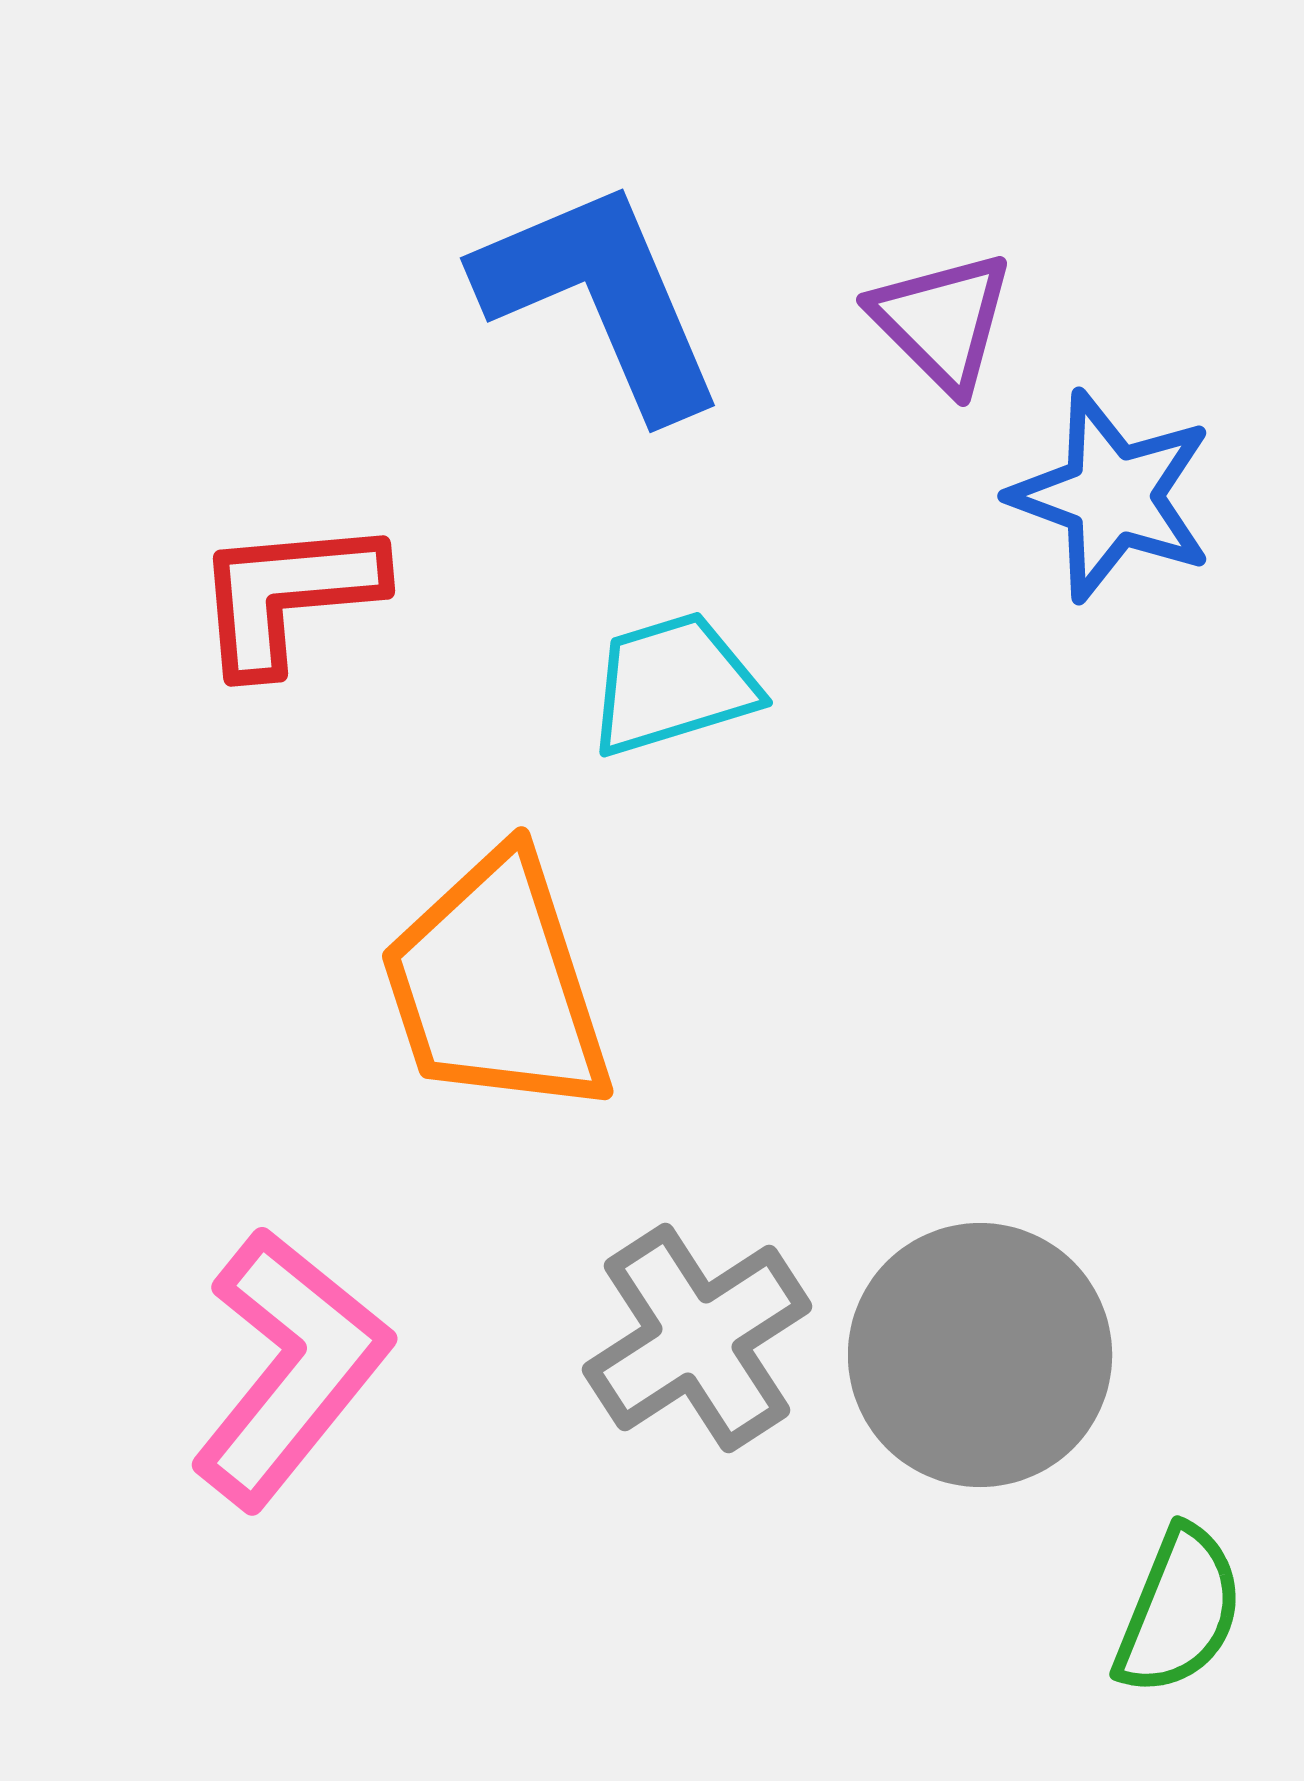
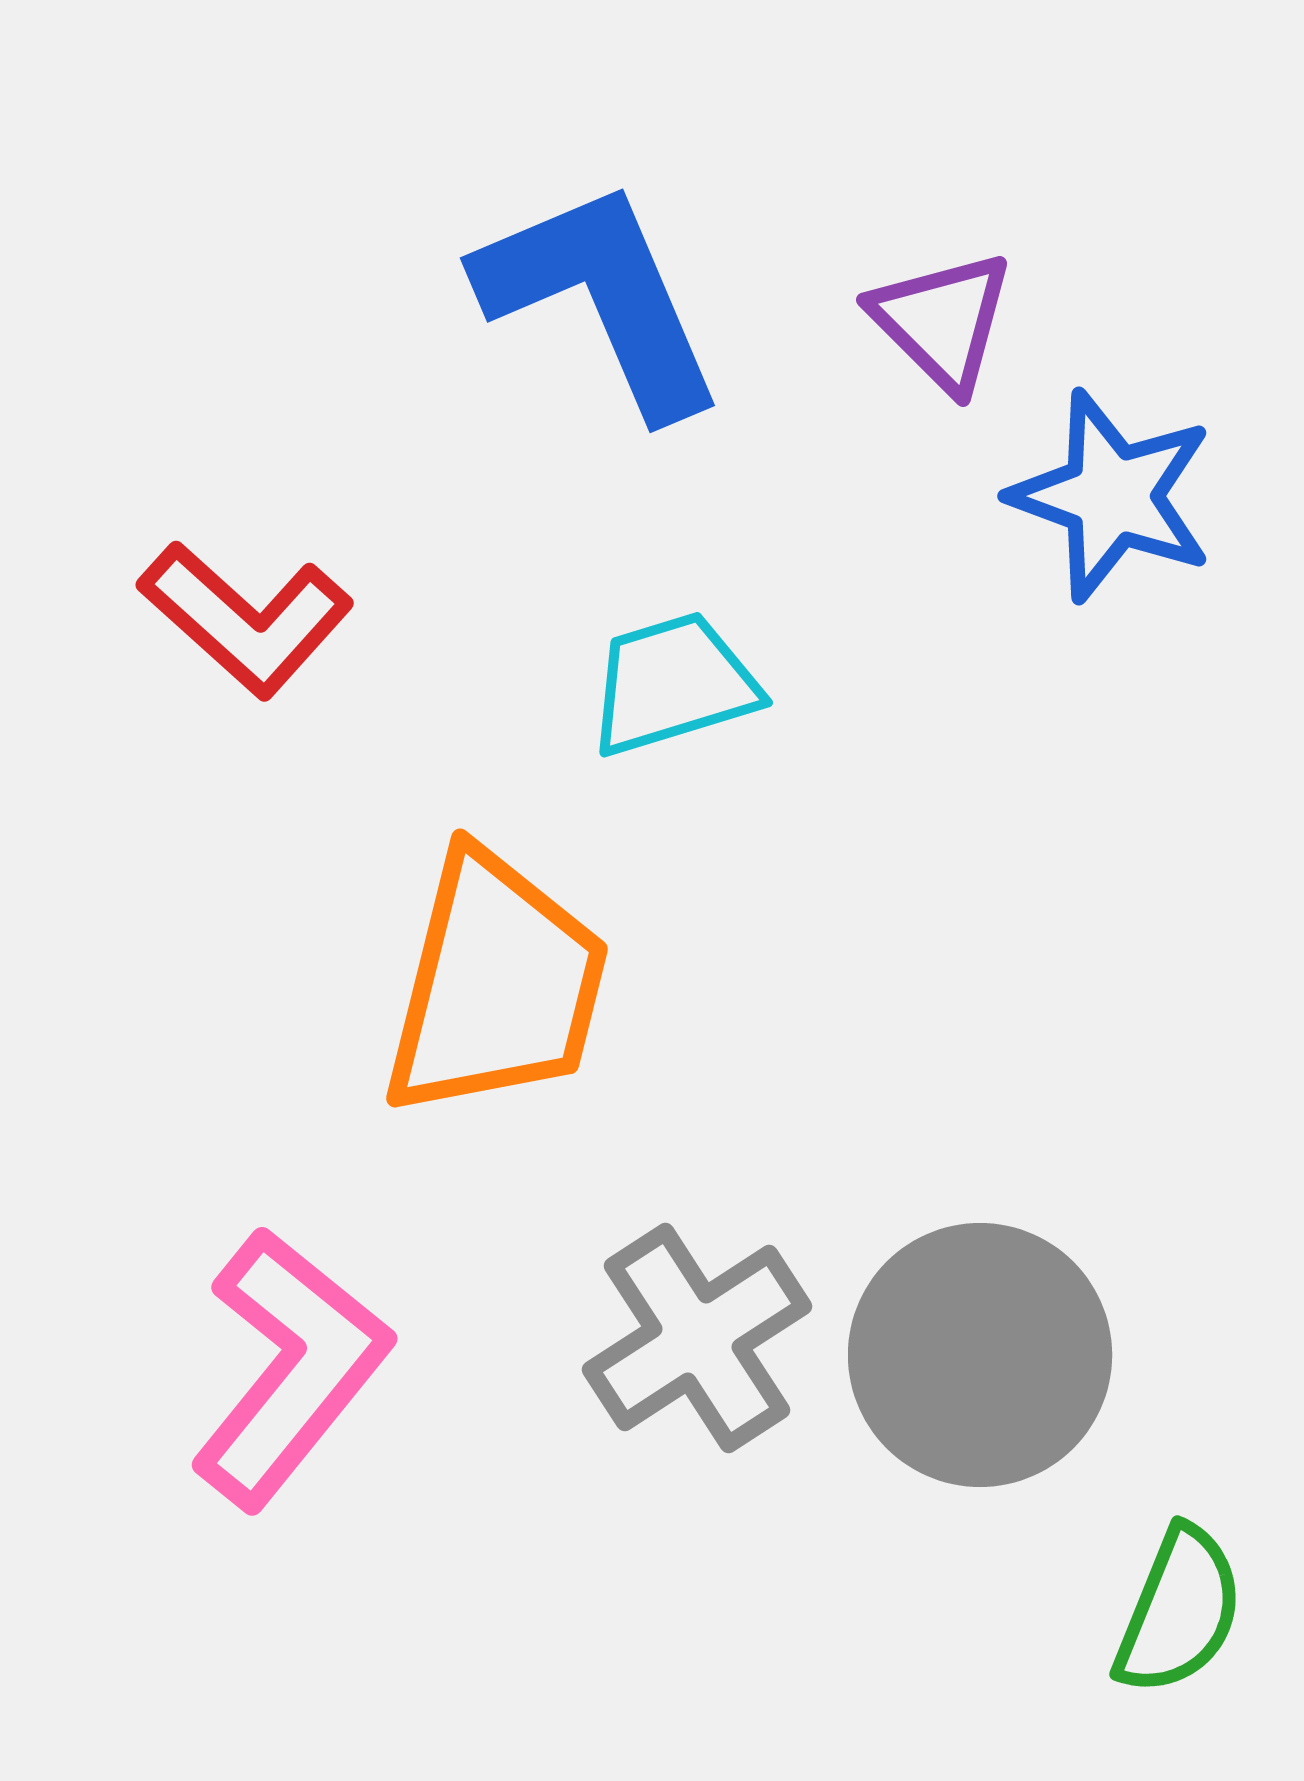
red L-shape: moved 42 px left, 24 px down; rotated 133 degrees counterclockwise
orange trapezoid: rotated 148 degrees counterclockwise
